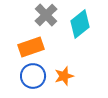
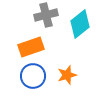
gray cross: rotated 30 degrees clockwise
orange star: moved 3 px right, 1 px up
